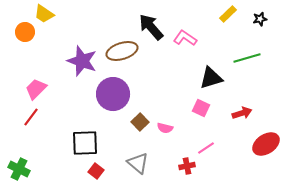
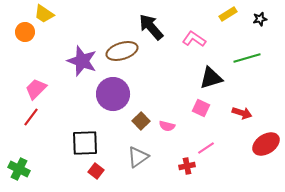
yellow rectangle: rotated 12 degrees clockwise
pink L-shape: moved 9 px right, 1 px down
red arrow: rotated 36 degrees clockwise
brown square: moved 1 px right, 1 px up
pink semicircle: moved 2 px right, 2 px up
gray triangle: moved 6 px up; rotated 45 degrees clockwise
